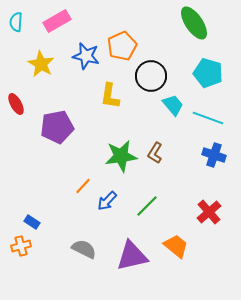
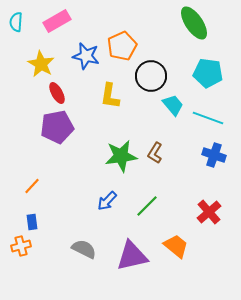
cyan pentagon: rotated 8 degrees counterclockwise
red ellipse: moved 41 px right, 11 px up
orange line: moved 51 px left
blue rectangle: rotated 49 degrees clockwise
